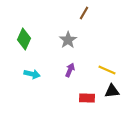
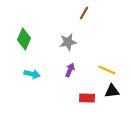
gray star: moved 2 px down; rotated 24 degrees clockwise
